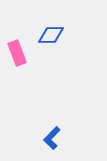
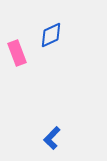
blue diamond: rotated 24 degrees counterclockwise
